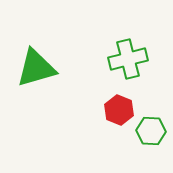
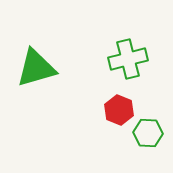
green hexagon: moved 3 px left, 2 px down
